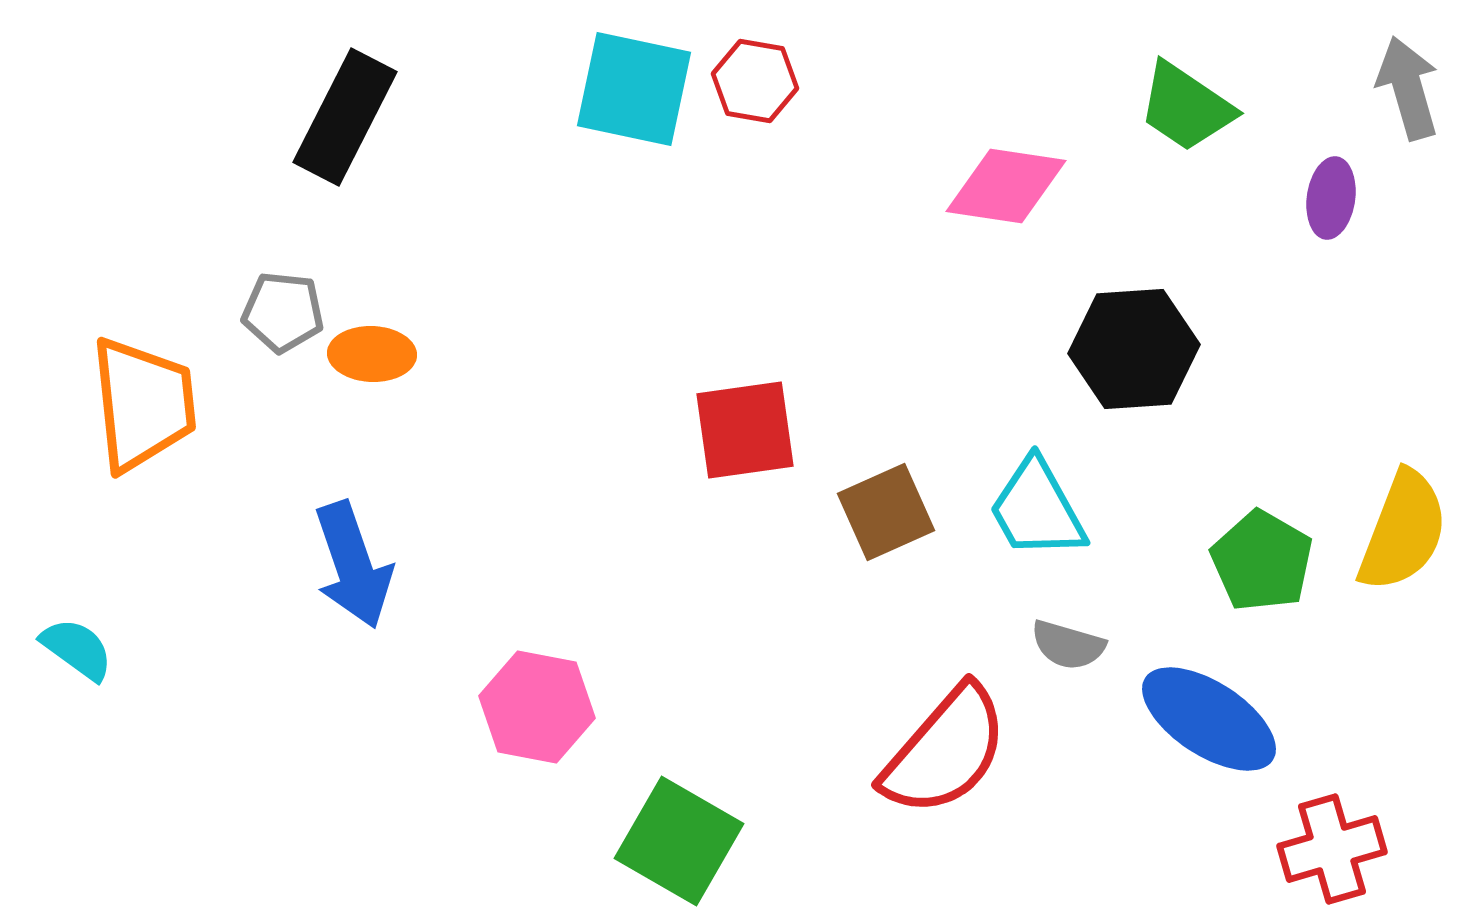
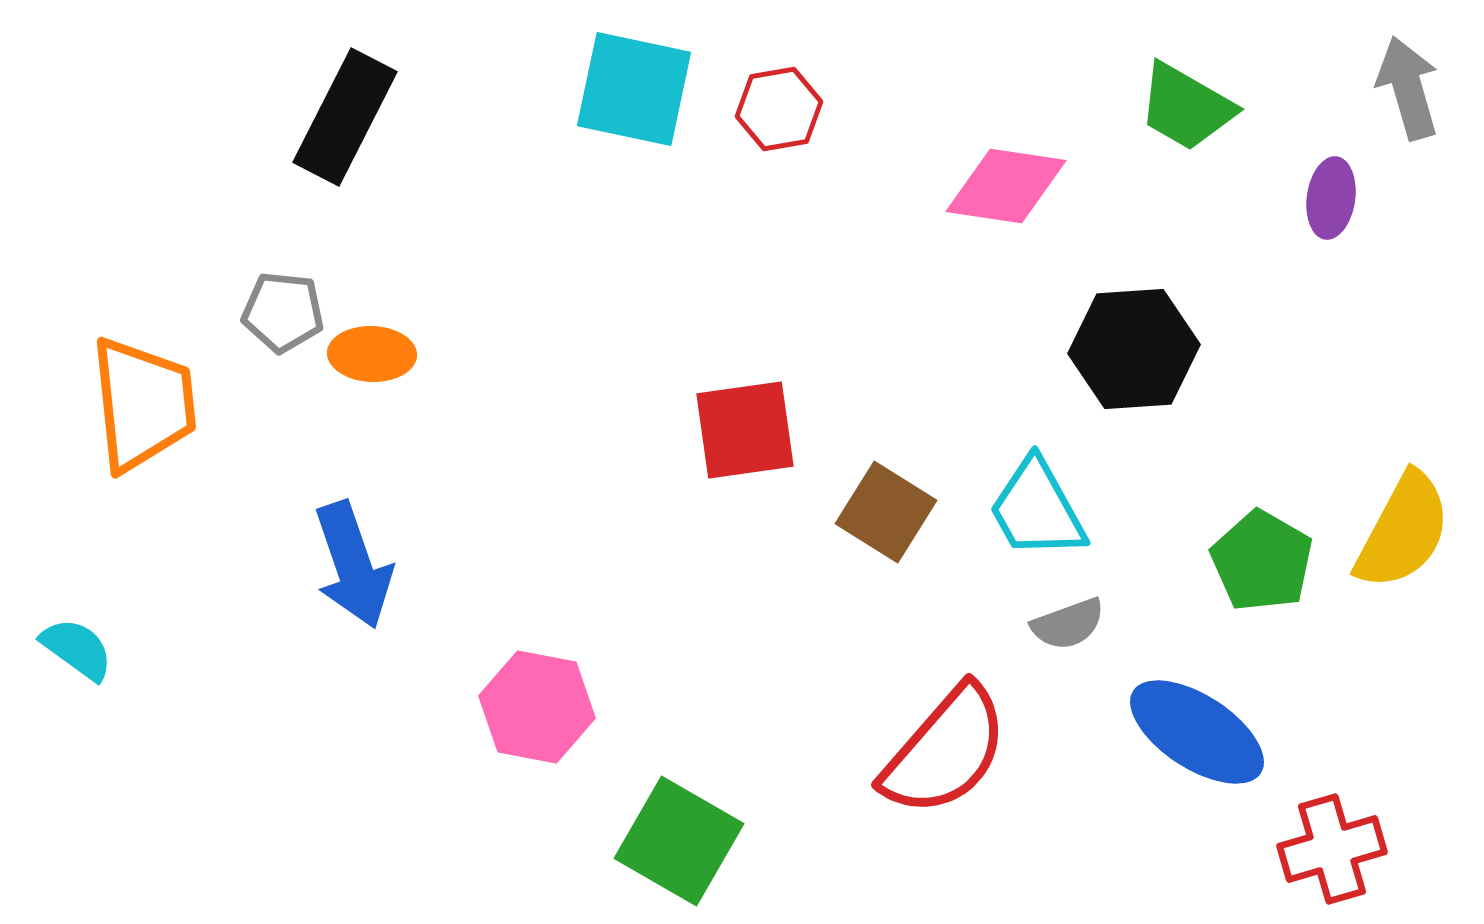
red hexagon: moved 24 px right, 28 px down; rotated 20 degrees counterclockwise
green trapezoid: rotated 4 degrees counterclockwise
brown square: rotated 34 degrees counterclockwise
yellow semicircle: rotated 7 degrees clockwise
gray semicircle: moved 21 px up; rotated 36 degrees counterclockwise
blue ellipse: moved 12 px left, 13 px down
